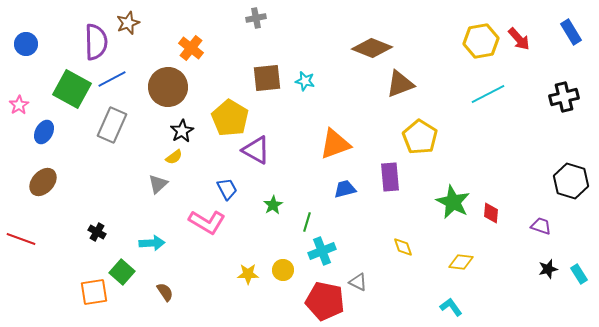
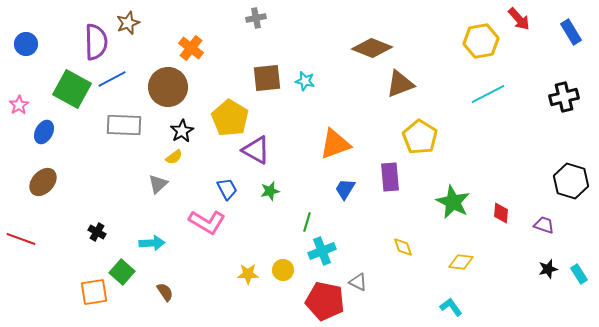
red arrow at (519, 39): moved 20 px up
gray rectangle at (112, 125): moved 12 px right; rotated 68 degrees clockwise
blue trapezoid at (345, 189): rotated 45 degrees counterclockwise
green star at (273, 205): moved 3 px left, 14 px up; rotated 18 degrees clockwise
red diamond at (491, 213): moved 10 px right
purple trapezoid at (541, 226): moved 3 px right, 1 px up
